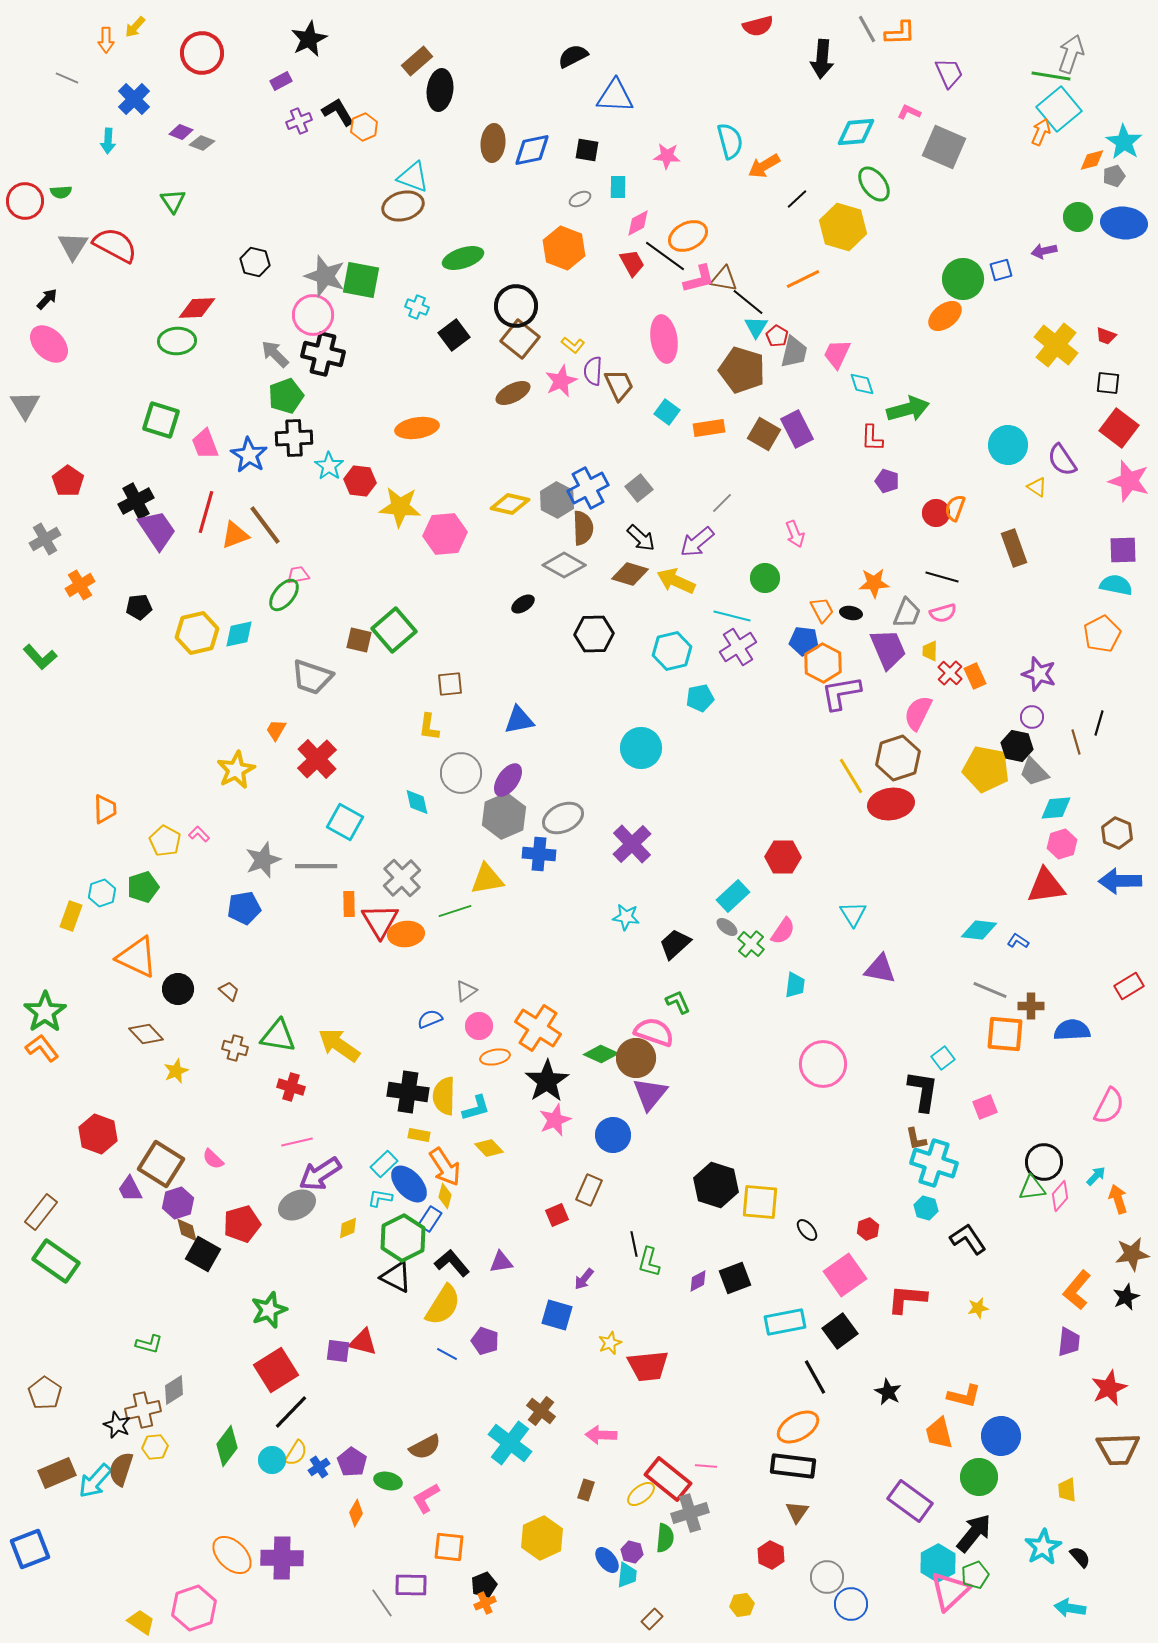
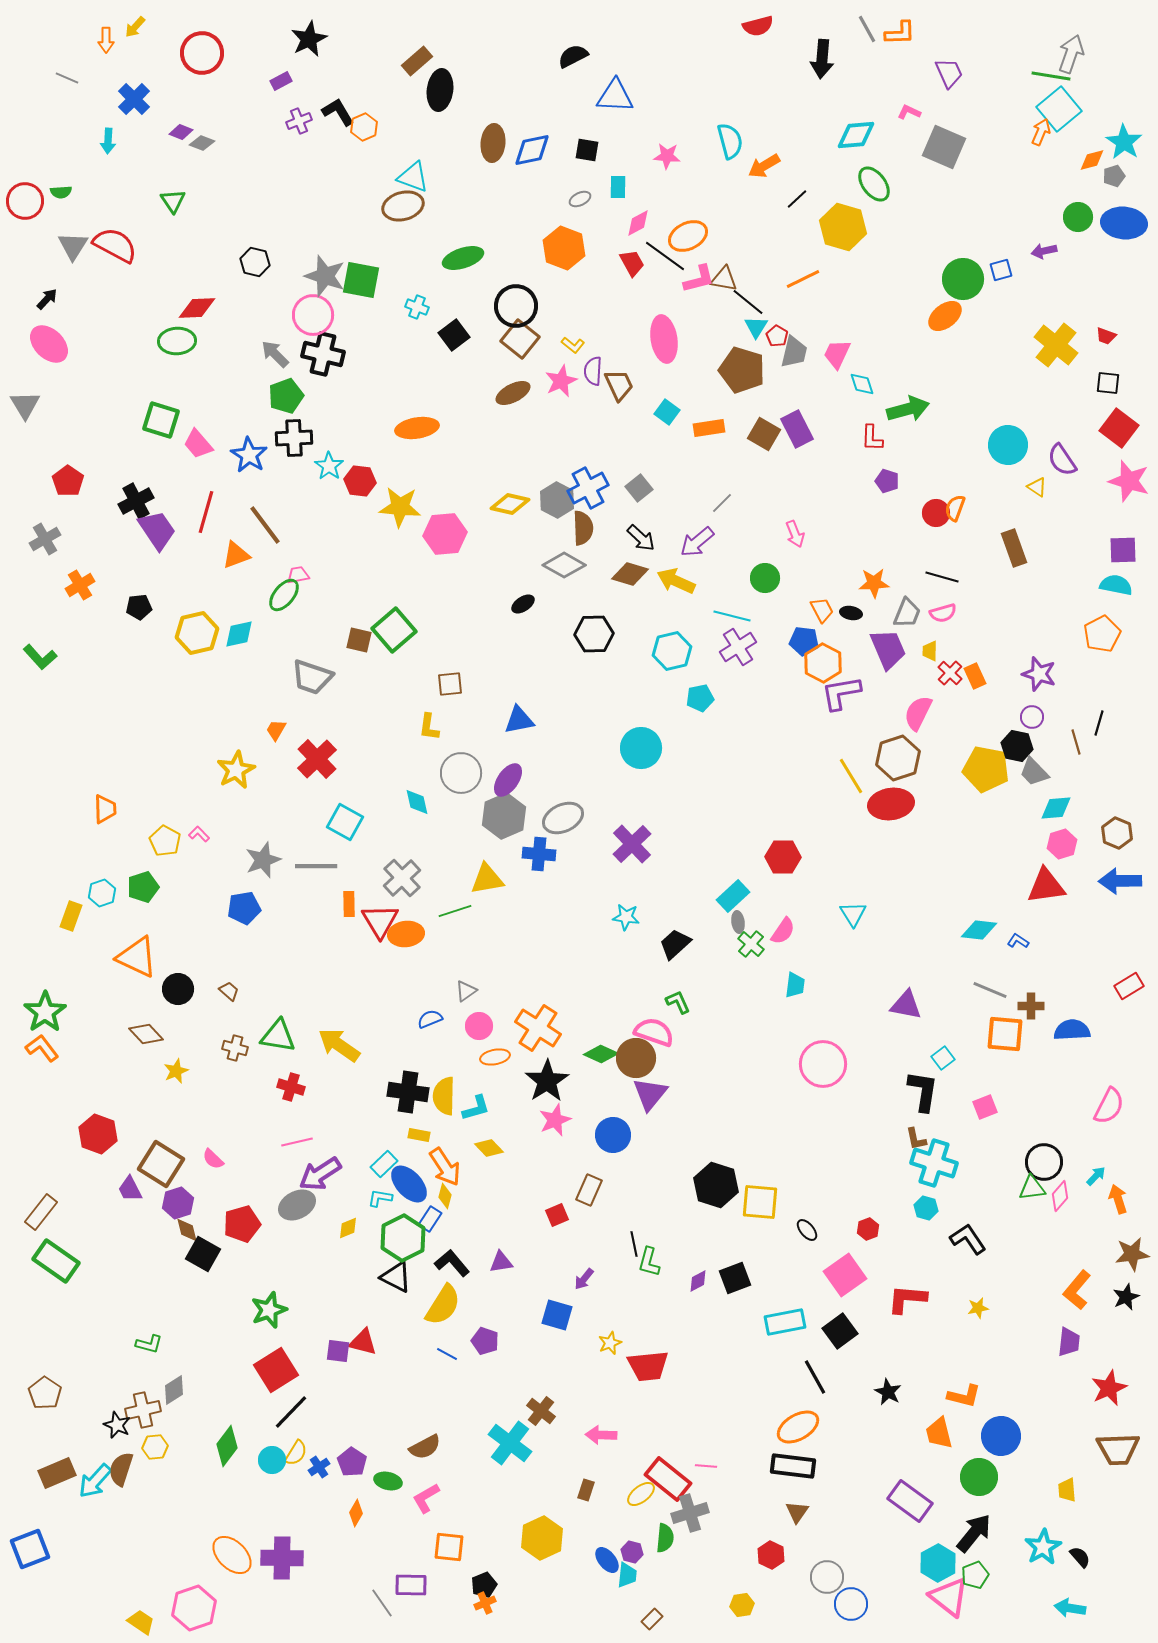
cyan diamond at (856, 132): moved 3 px down
pink trapezoid at (205, 444): moved 7 px left; rotated 20 degrees counterclockwise
orange triangle at (235, 535): moved 1 px right, 20 px down
gray ellipse at (727, 927): moved 11 px right, 5 px up; rotated 45 degrees clockwise
purple triangle at (880, 969): moved 26 px right, 36 px down
pink triangle at (950, 1591): moved 1 px left, 6 px down; rotated 39 degrees counterclockwise
